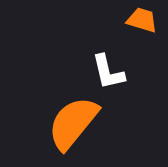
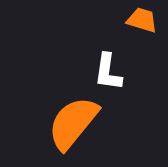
white L-shape: rotated 21 degrees clockwise
